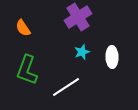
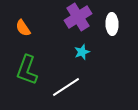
white ellipse: moved 33 px up
